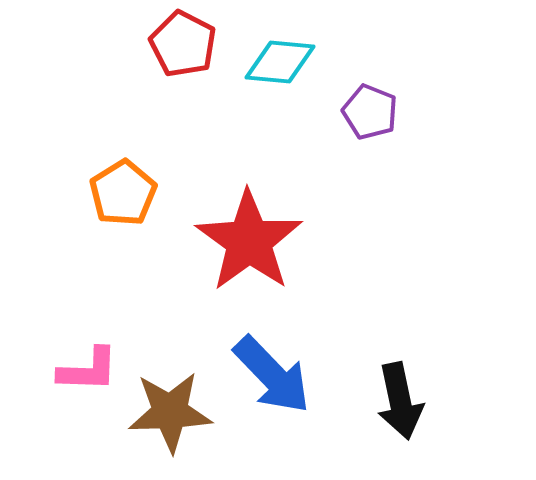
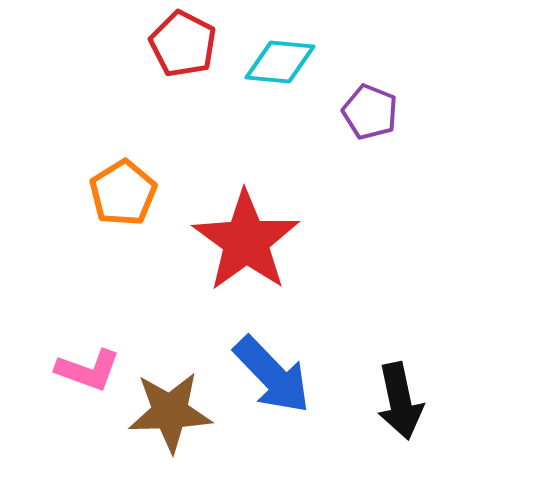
red star: moved 3 px left
pink L-shape: rotated 18 degrees clockwise
